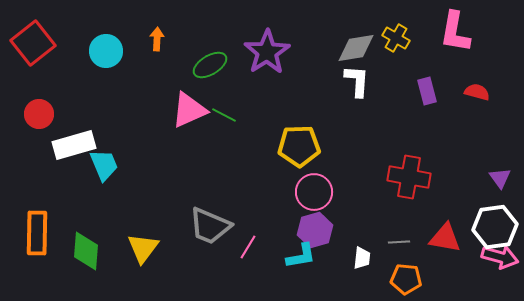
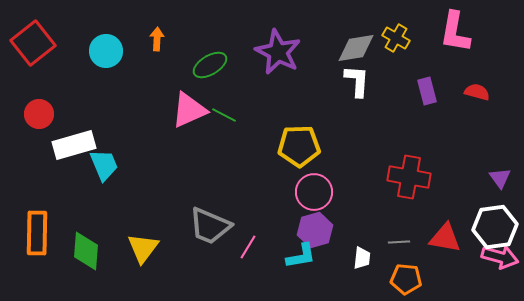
purple star: moved 11 px right; rotated 12 degrees counterclockwise
